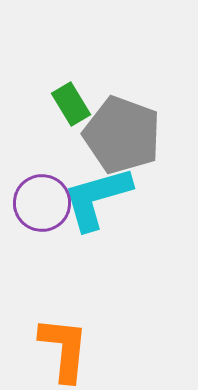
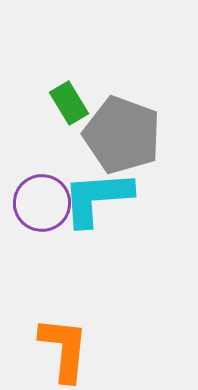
green rectangle: moved 2 px left, 1 px up
cyan L-shape: rotated 12 degrees clockwise
